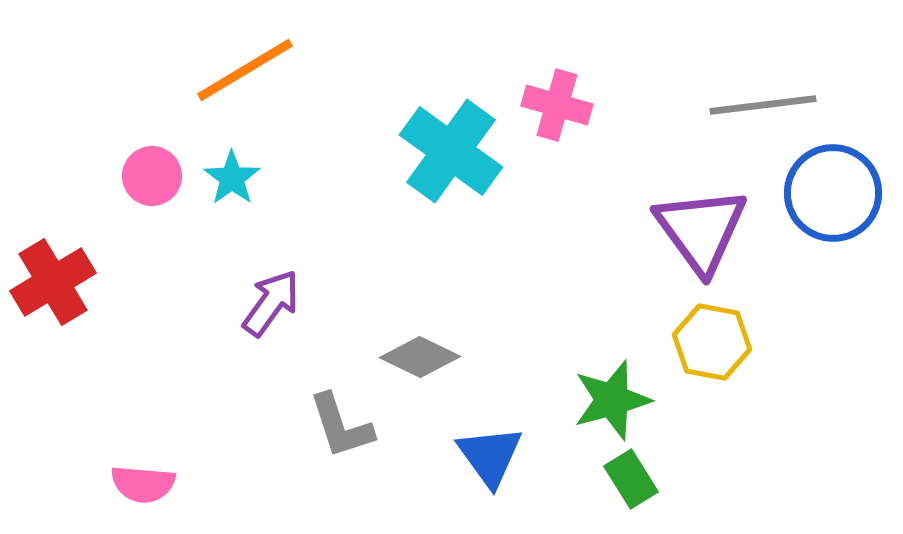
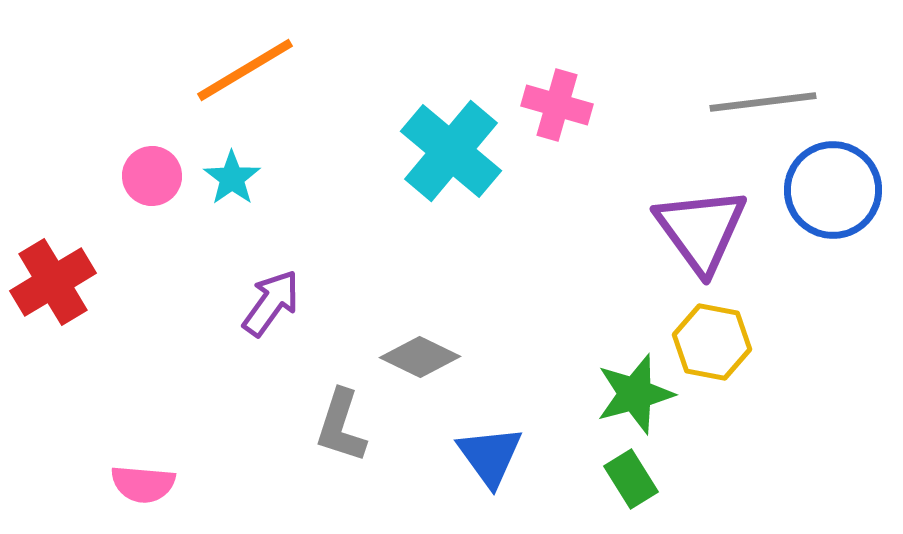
gray line: moved 3 px up
cyan cross: rotated 4 degrees clockwise
blue circle: moved 3 px up
green star: moved 23 px right, 6 px up
gray L-shape: rotated 36 degrees clockwise
